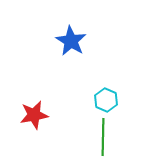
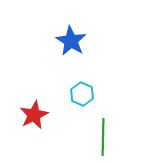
cyan hexagon: moved 24 px left, 6 px up
red star: rotated 16 degrees counterclockwise
